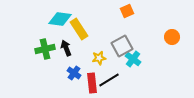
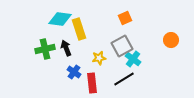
orange square: moved 2 px left, 7 px down
yellow rectangle: rotated 15 degrees clockwise
orange circle: moved 1 px left, 3 px down
blue cross: moved 1 px up
black line: moved 15 px right, 1 px up
